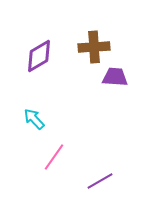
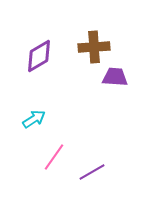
cyan arrow: rotated 100 degrees clockwise
purple line: moved 8 px left, 9 px up
